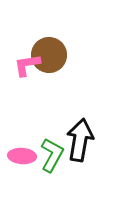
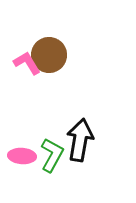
pink L-shape: moved 2 px up; rotated 68 degrees clockwise
